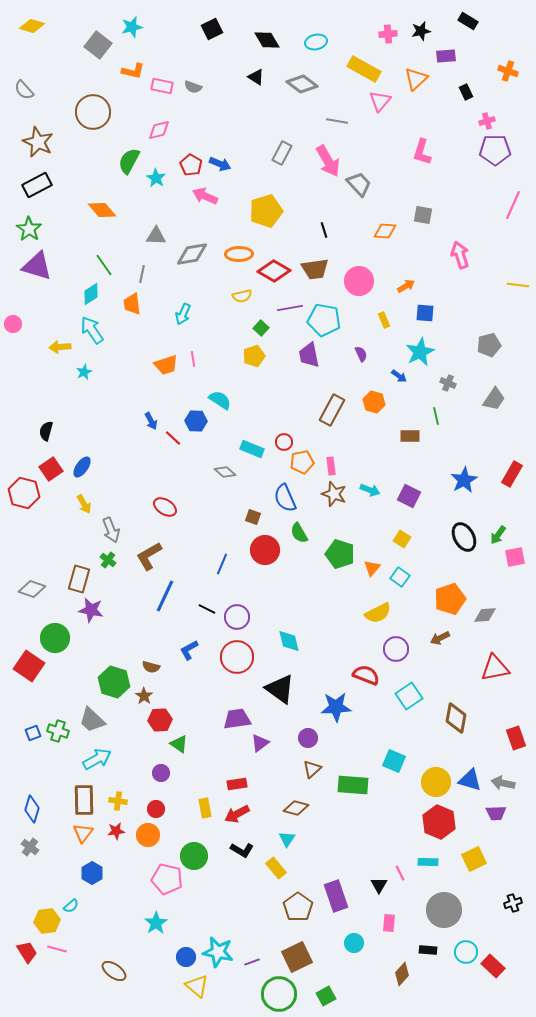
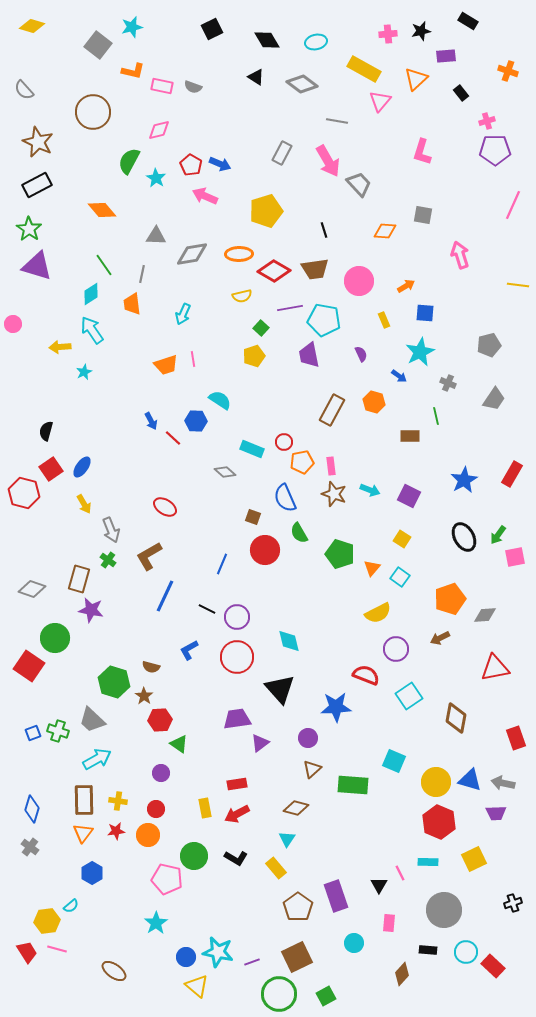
black rectangle at (466, 92): moved 5 px left, 1 px down; rotated 14 degrees counterclockwise
black triangle at (280, 689): rotated 12 degrees clockwise
black L-shape at (242, 850): moved 6 px left, 8 px down
